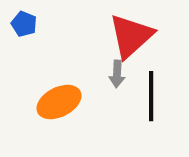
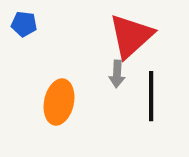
blue pentagon: rotated 15 degrees counterclockwise
orange ellipse: rotated 51 degrees counterclockwise
